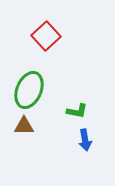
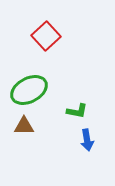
green ellipse: rotated 39 degrees clockwise
blue arrow: moved 2 px right
